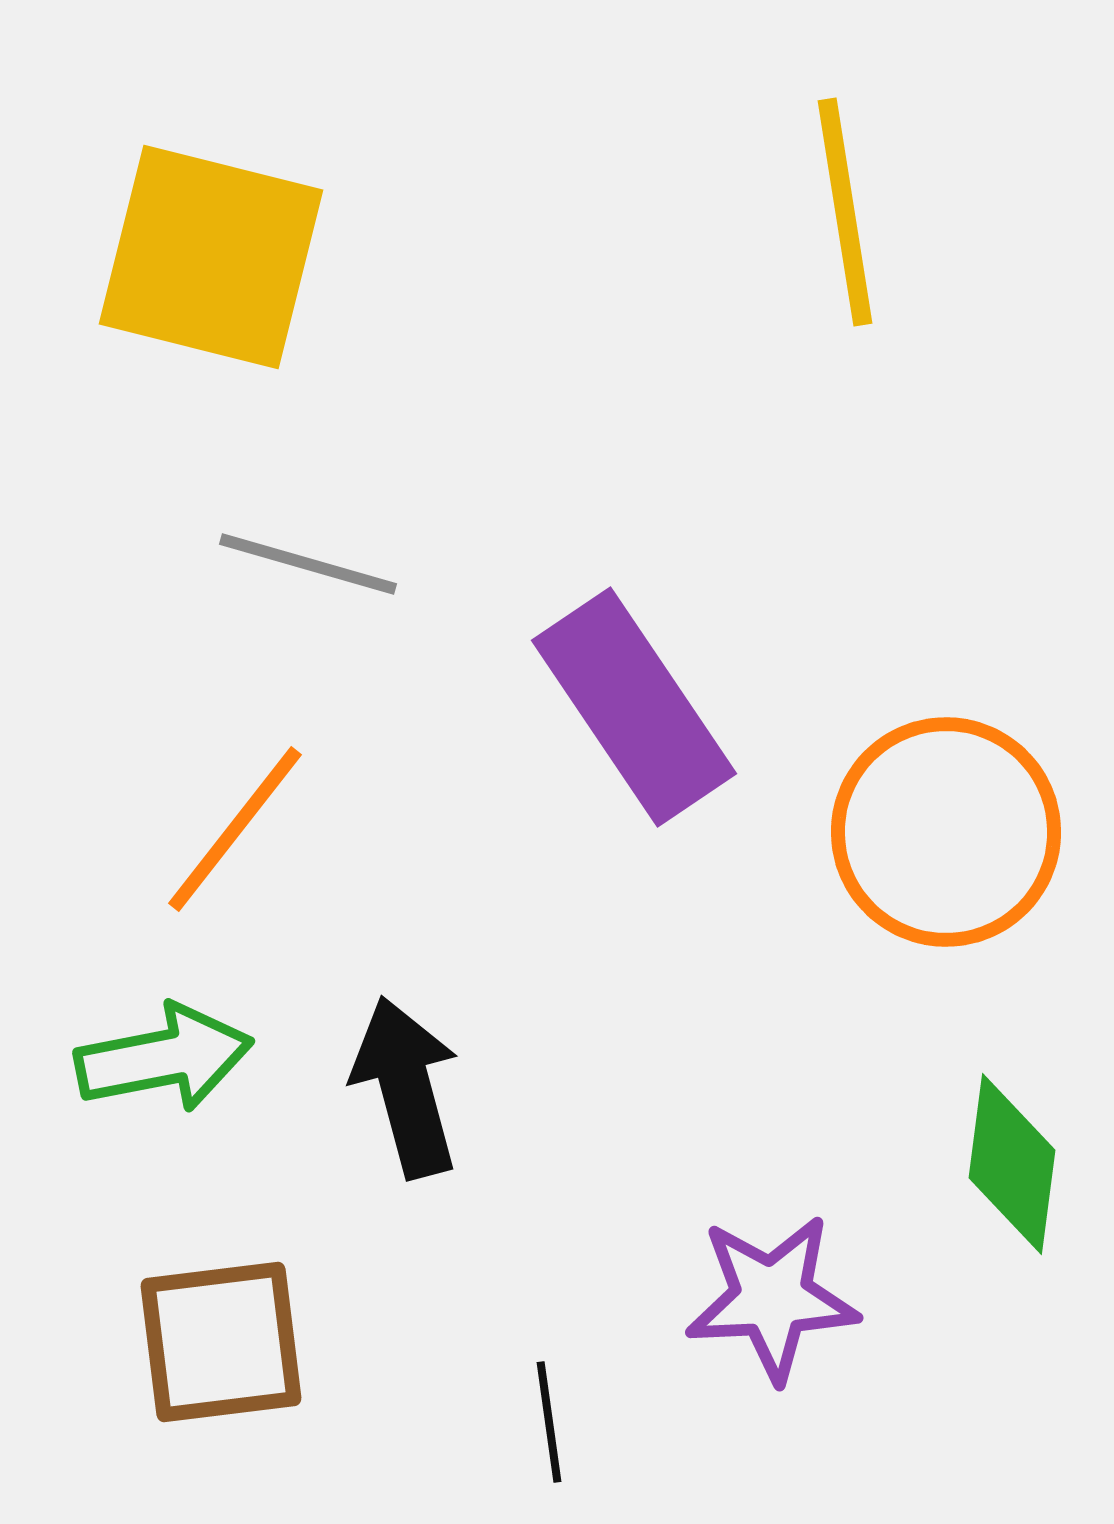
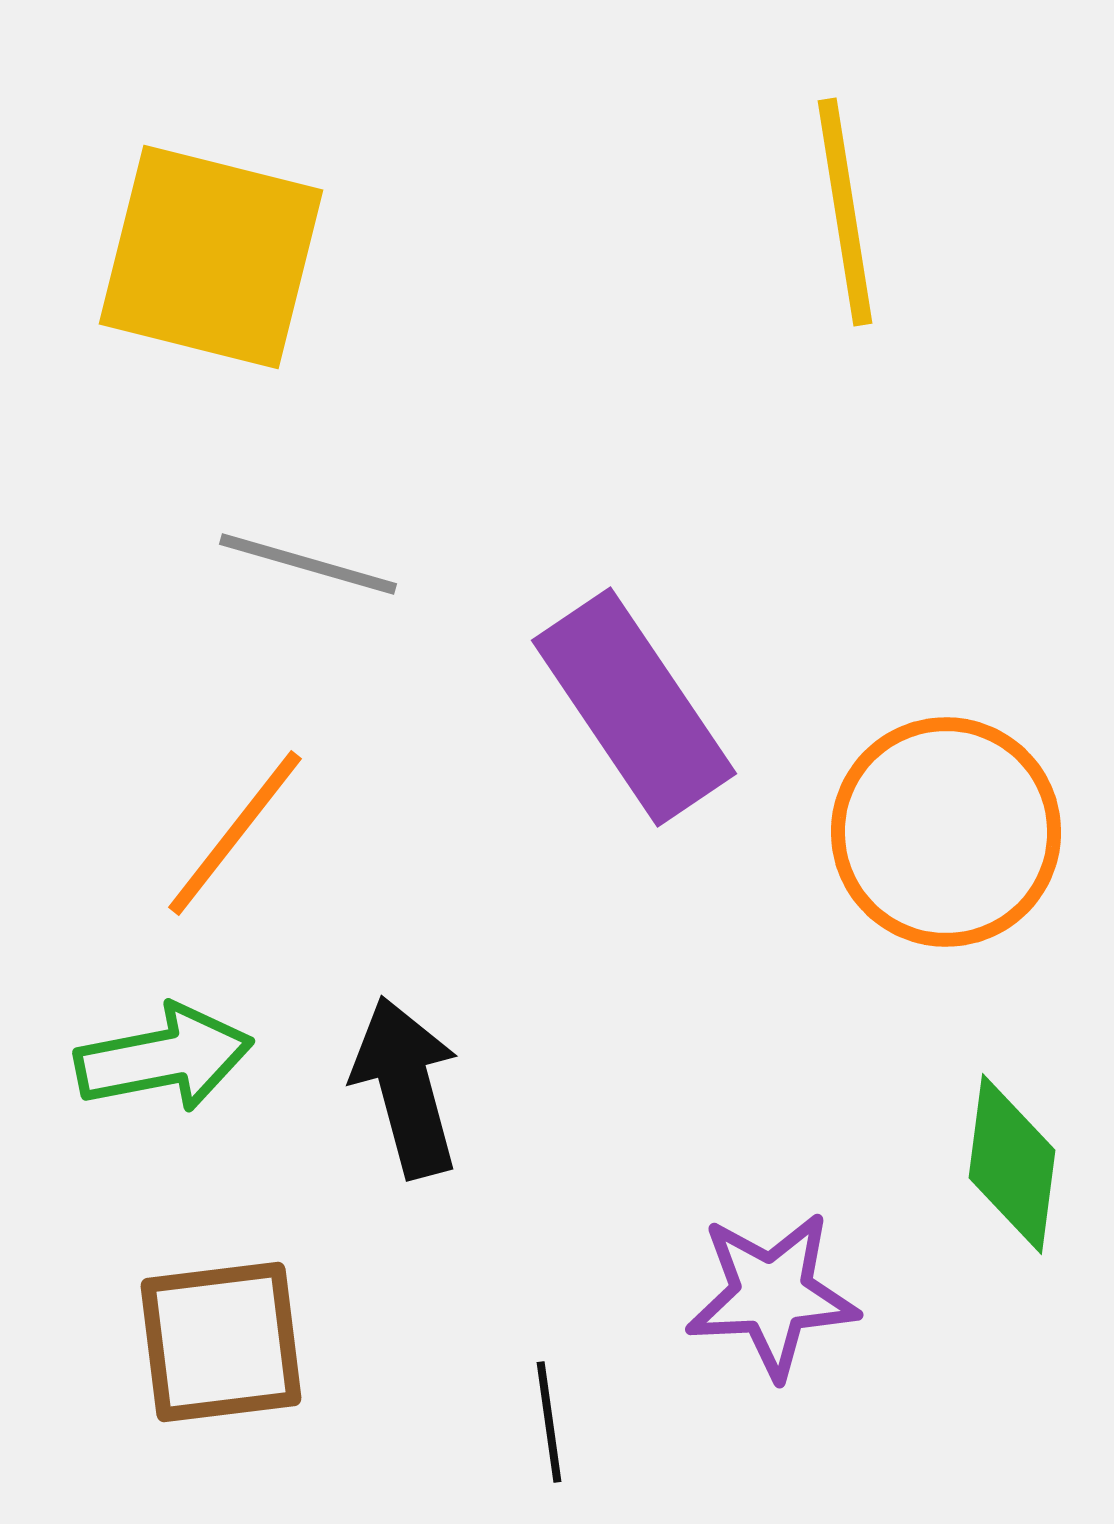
orange line: moved 4 px down
purple star: moved 3 px up
